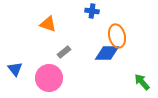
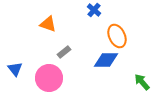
blue cross: moved 2 px right, 1 px up; rotated 32 degrees clockwise
orange ellipse: rotated 10 degrees counterclockwise
blue diamond: moved 1 px left, 7 px down
